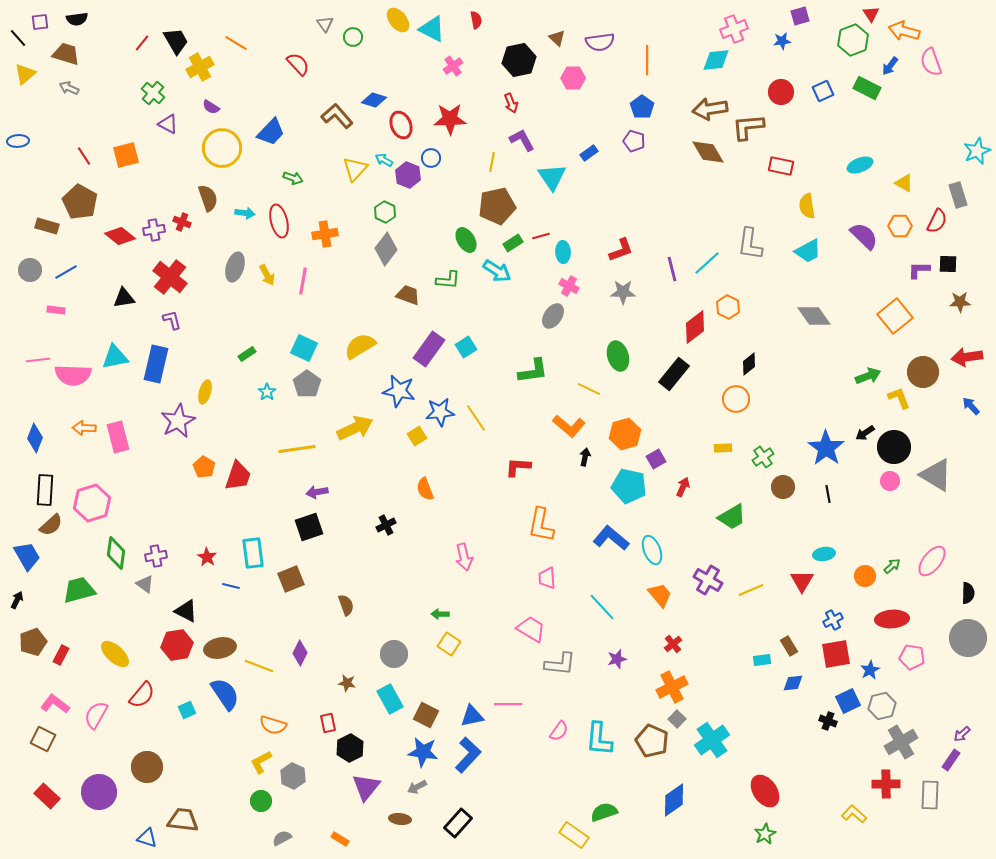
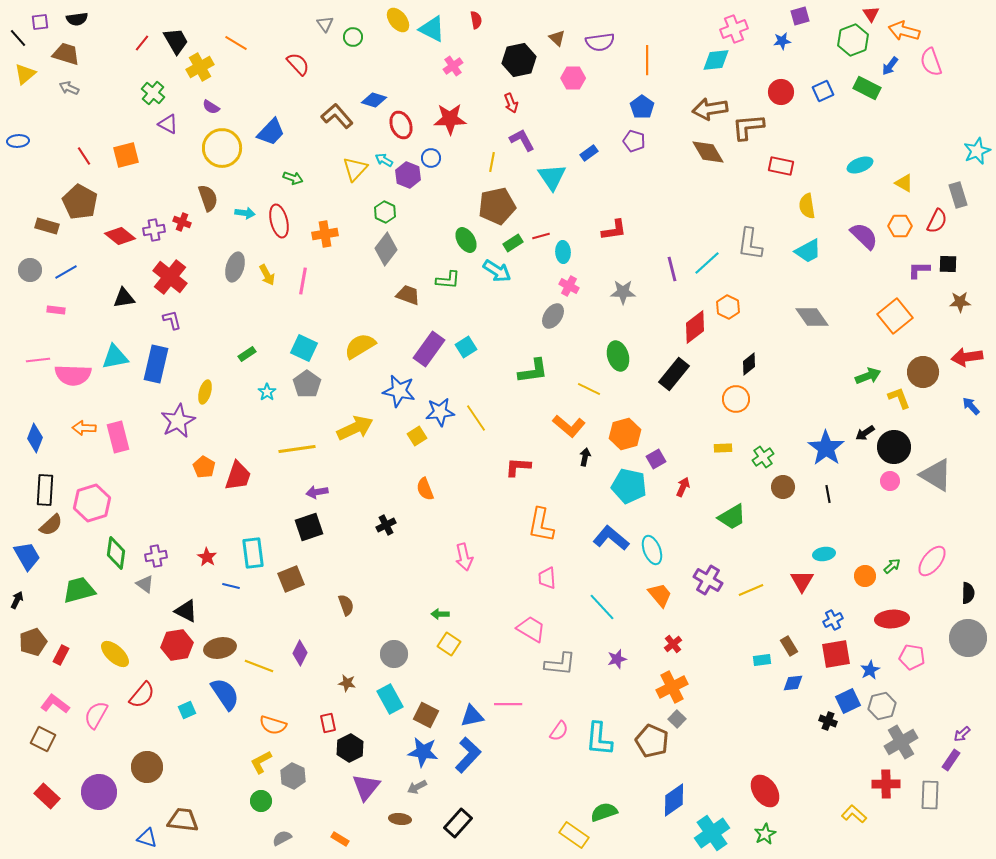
red L-shape at (621, 250): moved 7 px left, 20 px up; rotated 12 degrees clockwise
gray diamond at (814, 316): moved 2 px left, 1 px down
cyan cross at (712, 740): moved 93 px down
